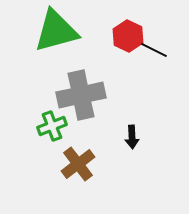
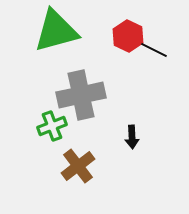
brown cross: moved 2 px down
